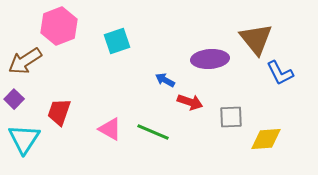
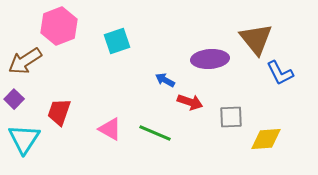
green line: moved 2 px right, 1 px down
